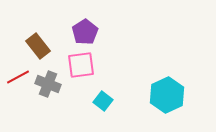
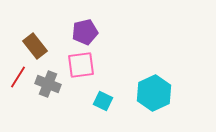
purple pentagon: rotated 20 degrees clockwise
brown rectangle: moved 3 px left
red line: rotated 30 degrees counterclockwise
cyan hexagon: moved 13 px left, 2 px up
cyan square: rotated 12 degrees counterclockwise
